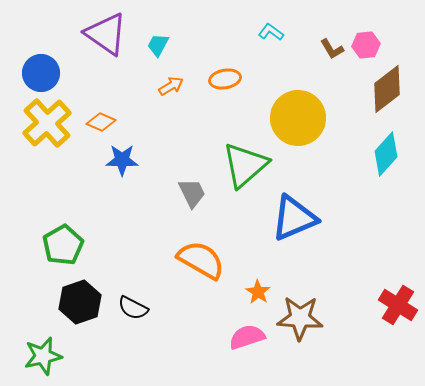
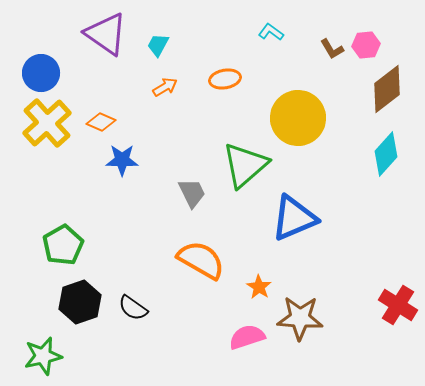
orange arrow: moved 6 px left, 1 px down
orange star: moved 1 px right, 5 px up
black semicircle: rotated 8 degrees clockwise
